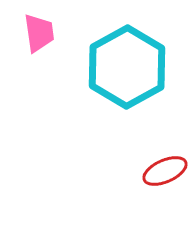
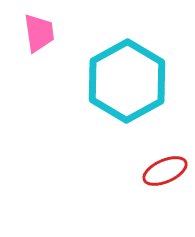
cyan hexagon: moved 14 px down
